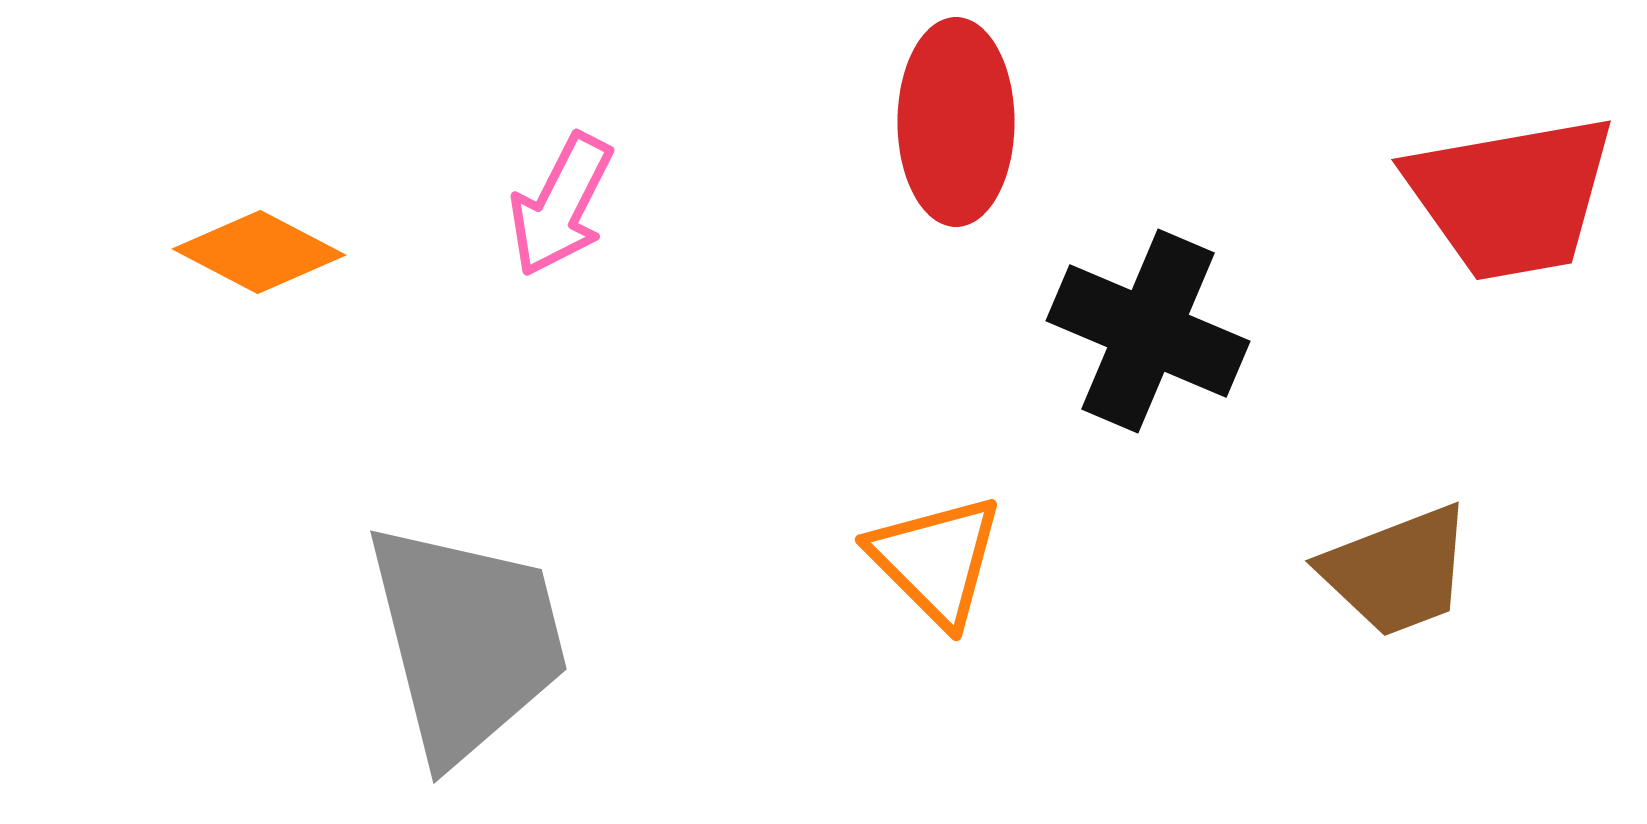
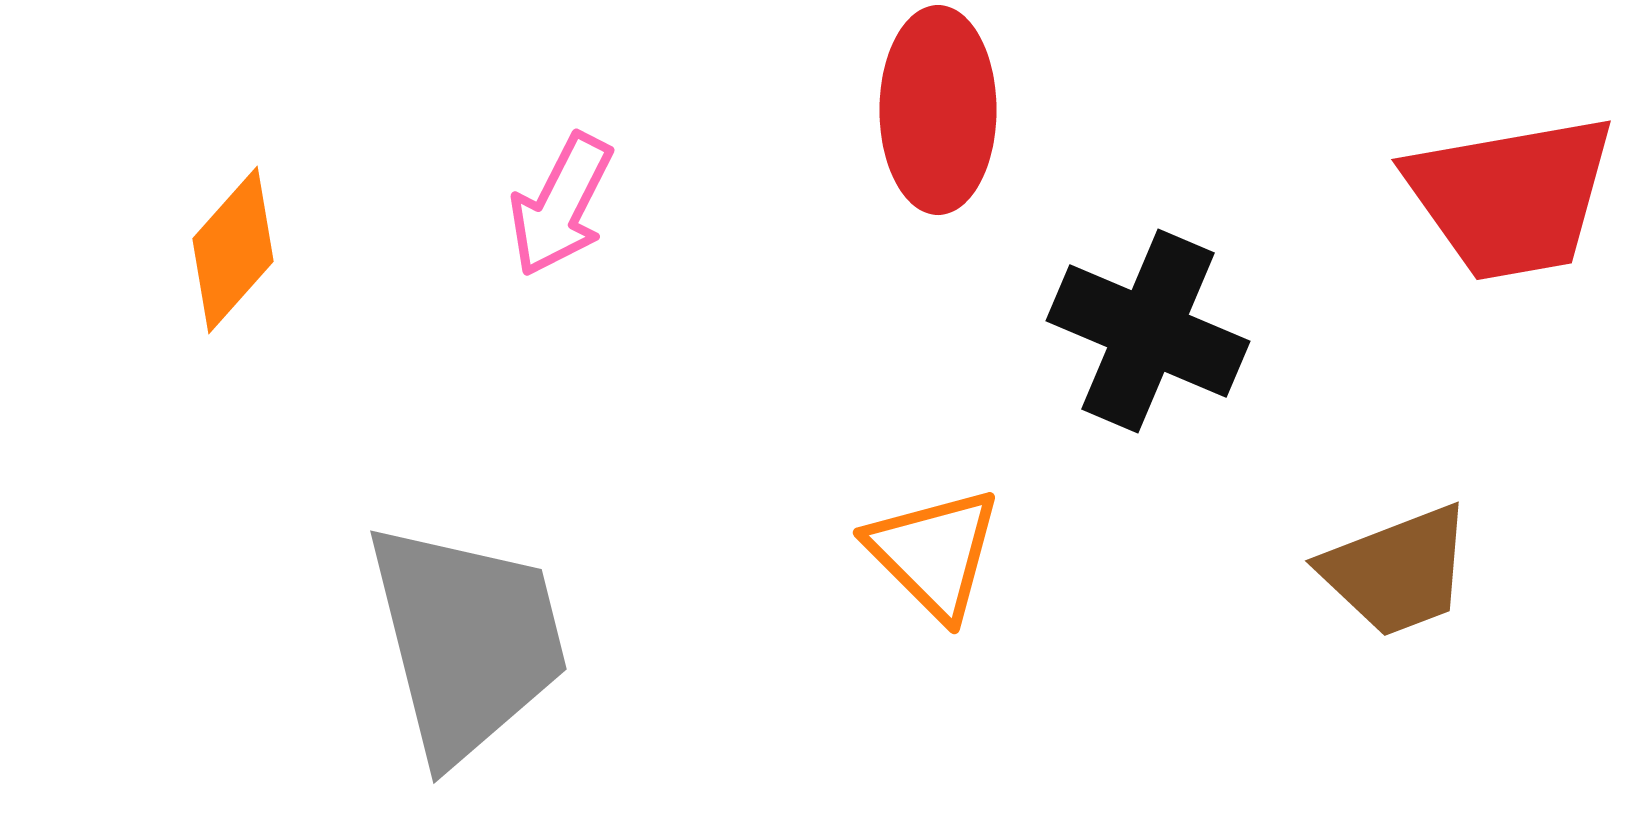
red ellipse: moved 18 px left, 12 px up
orange diamond: moved 26 px left, 2 px up; rotated 76 degrees counterclockwise
orange triangle: moved 2 px left, 7 px up
